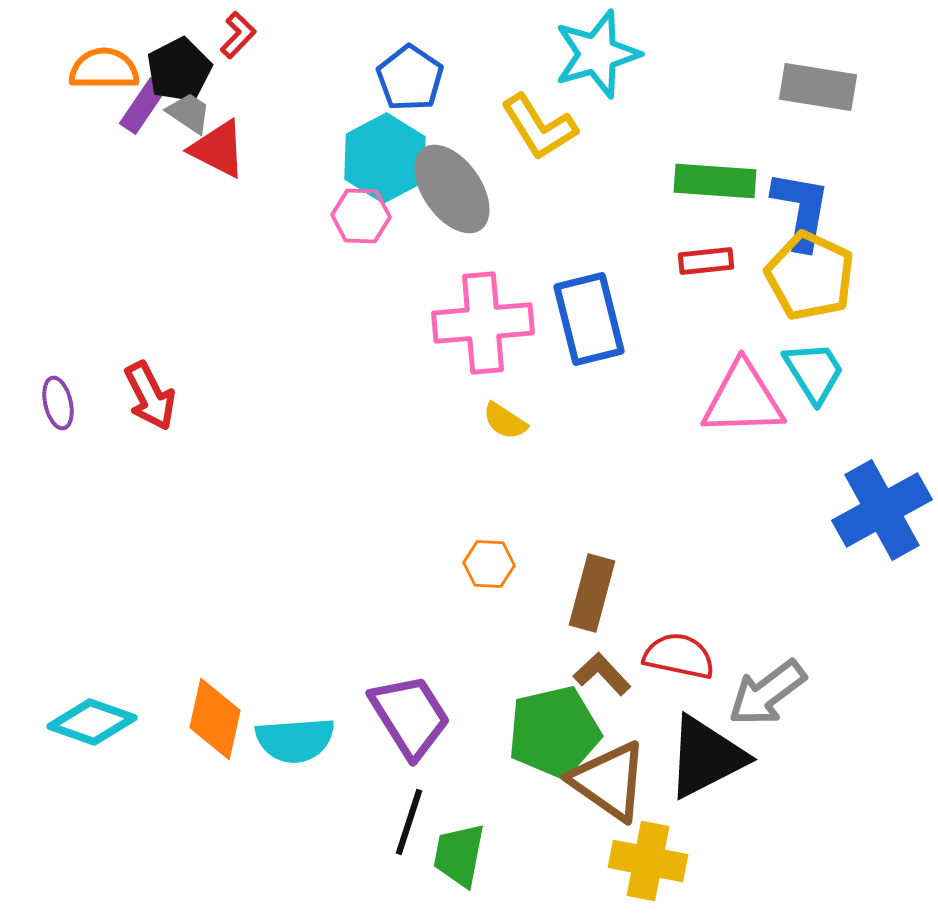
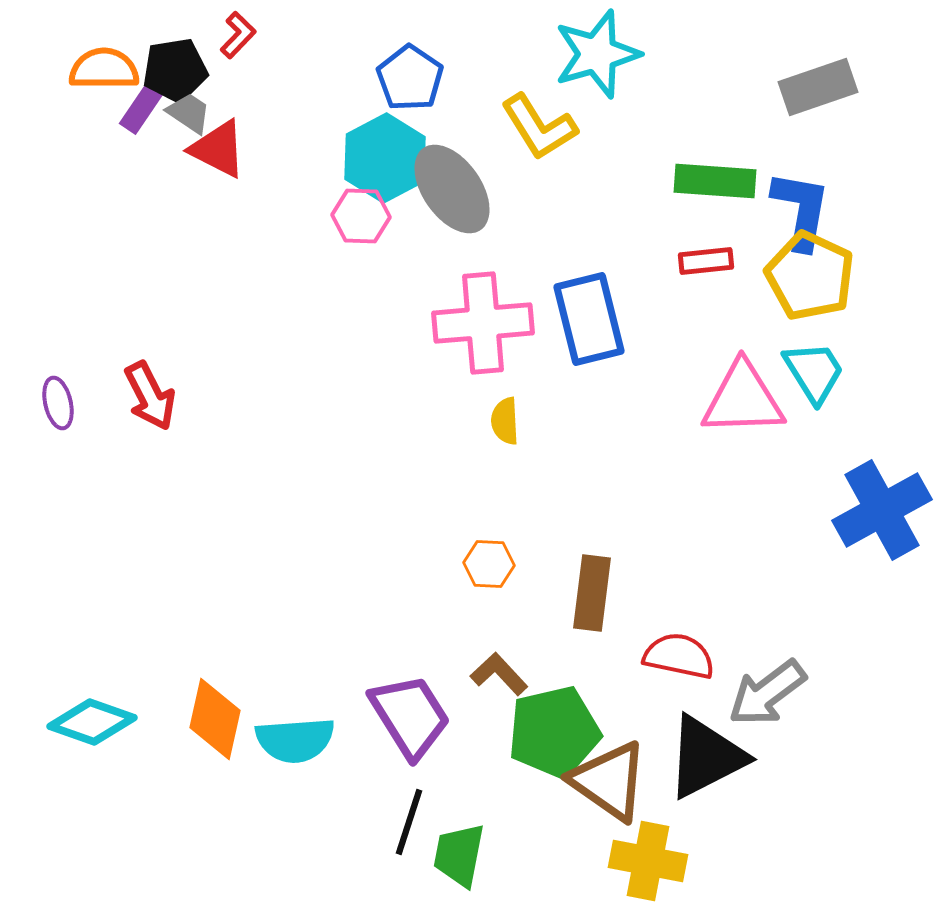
black pentagon: moved 4 px left; rotated 18 degrees clockwise
gray rectangle: rotated 28 degrees counterclockwise
yellow semicircle: rotated 54 degrees clockwise
brown rectangle: rotated 8 degrees counterclockwise
brown L-shape: moved 103 px left
